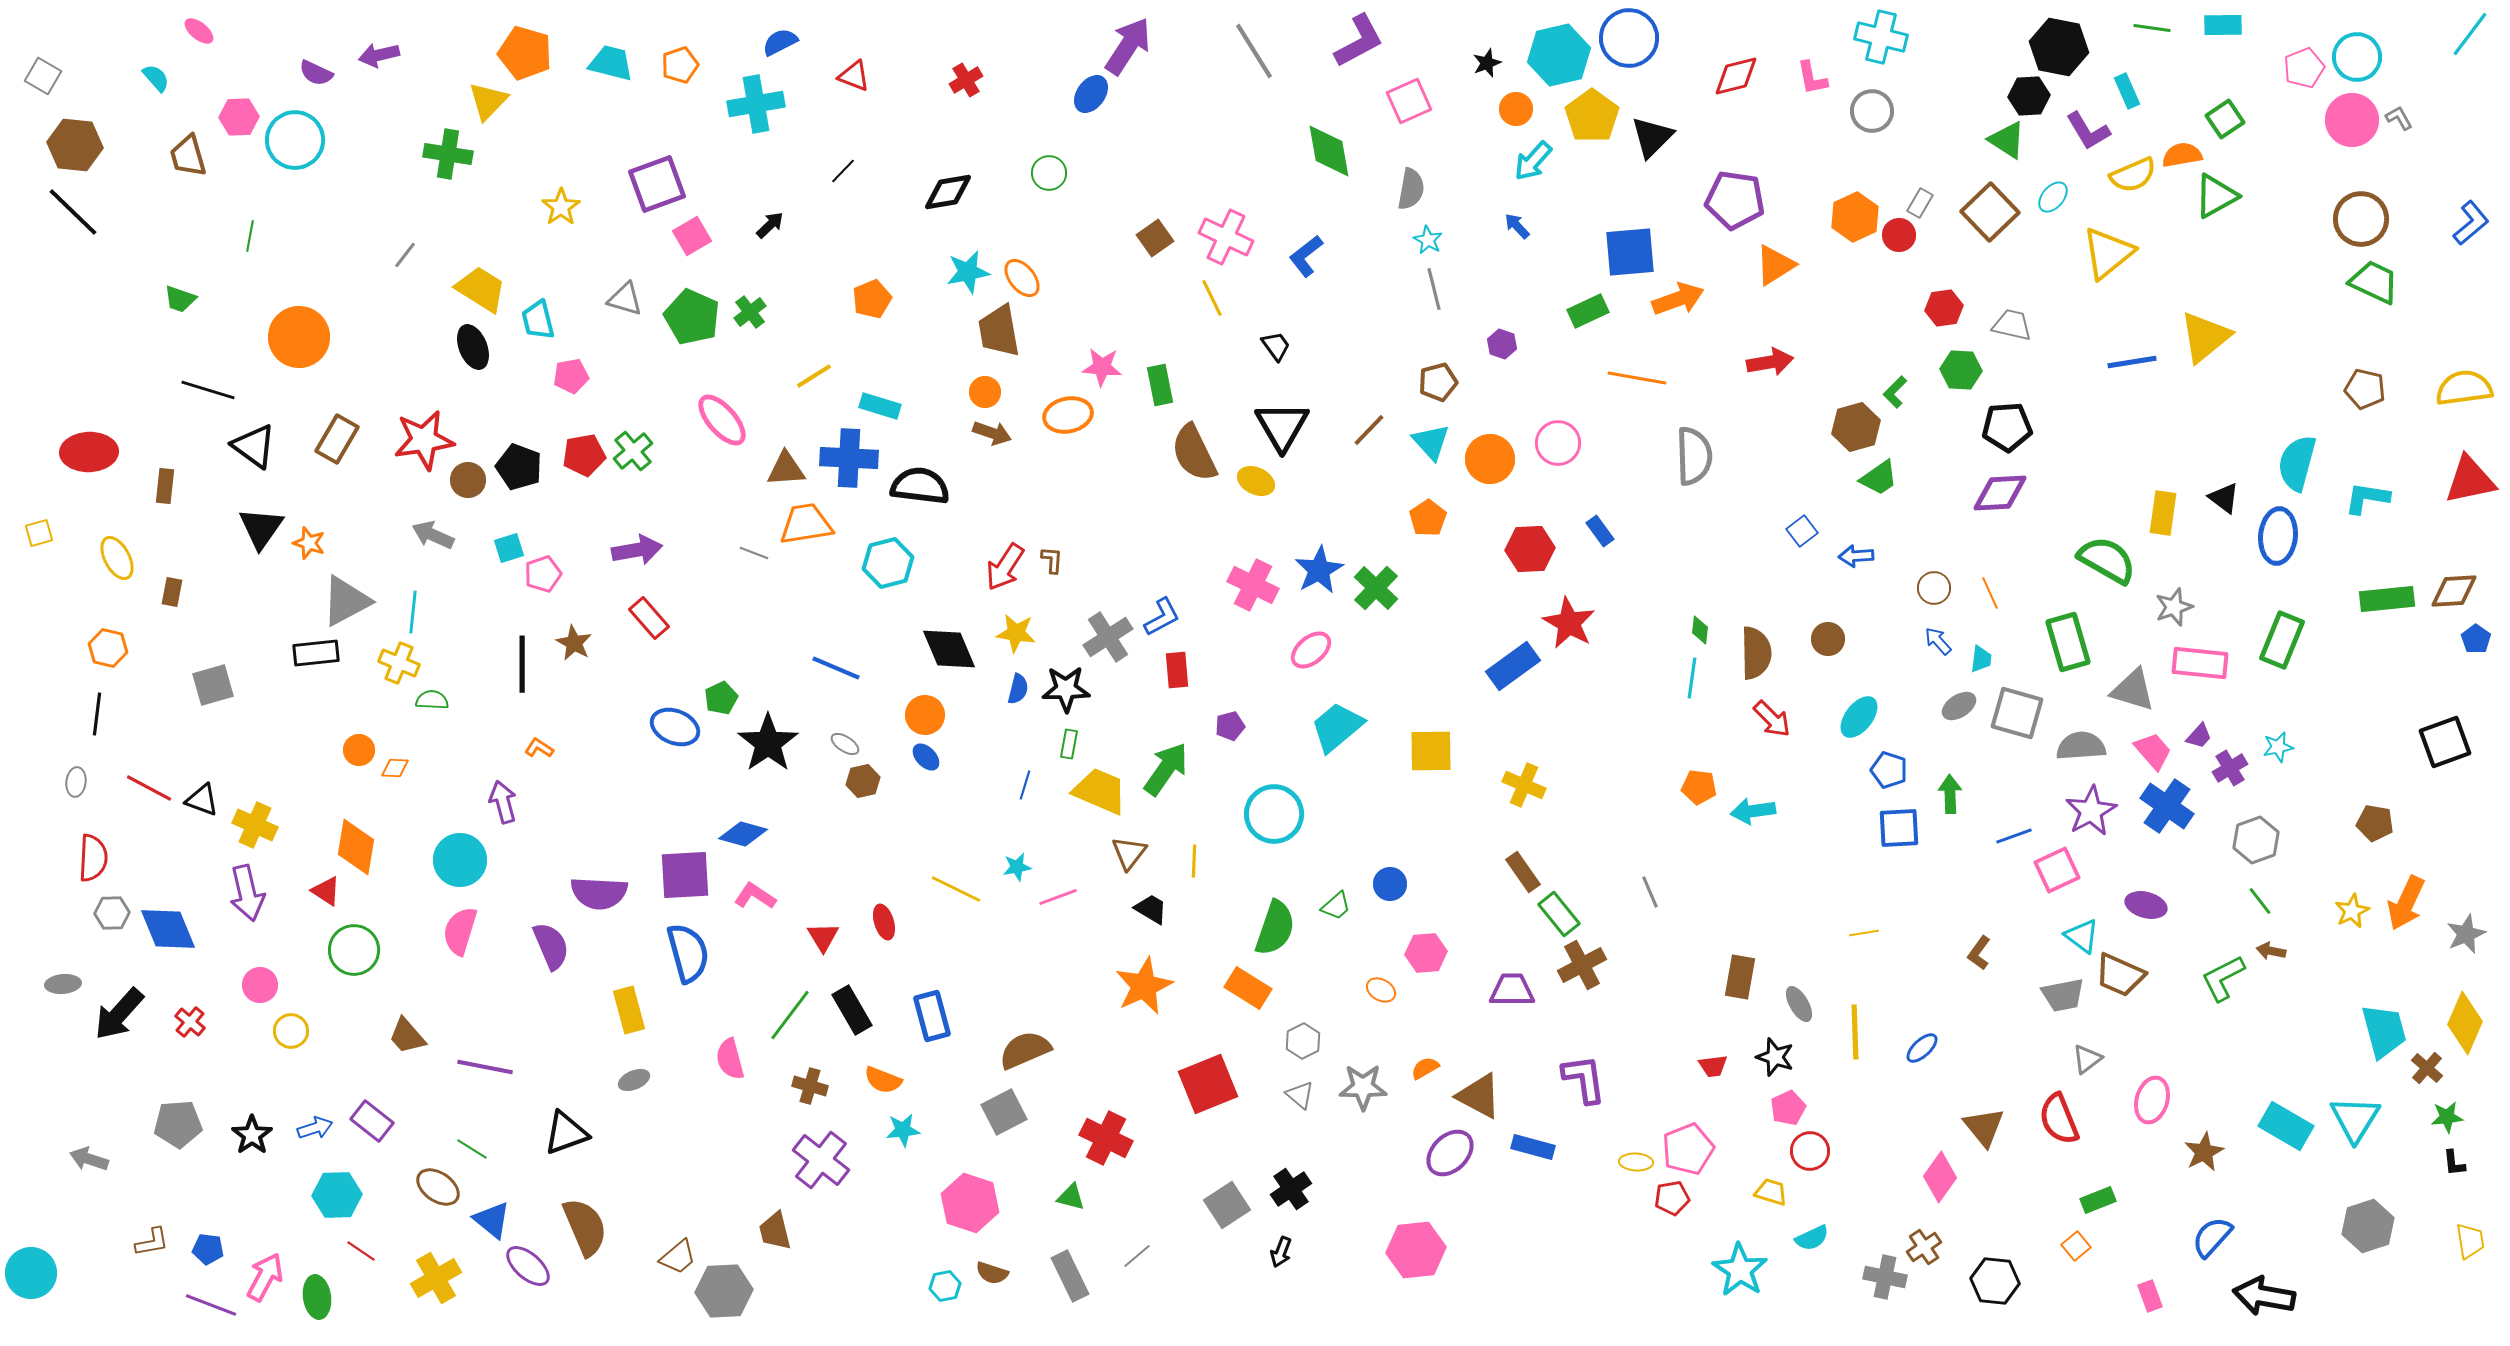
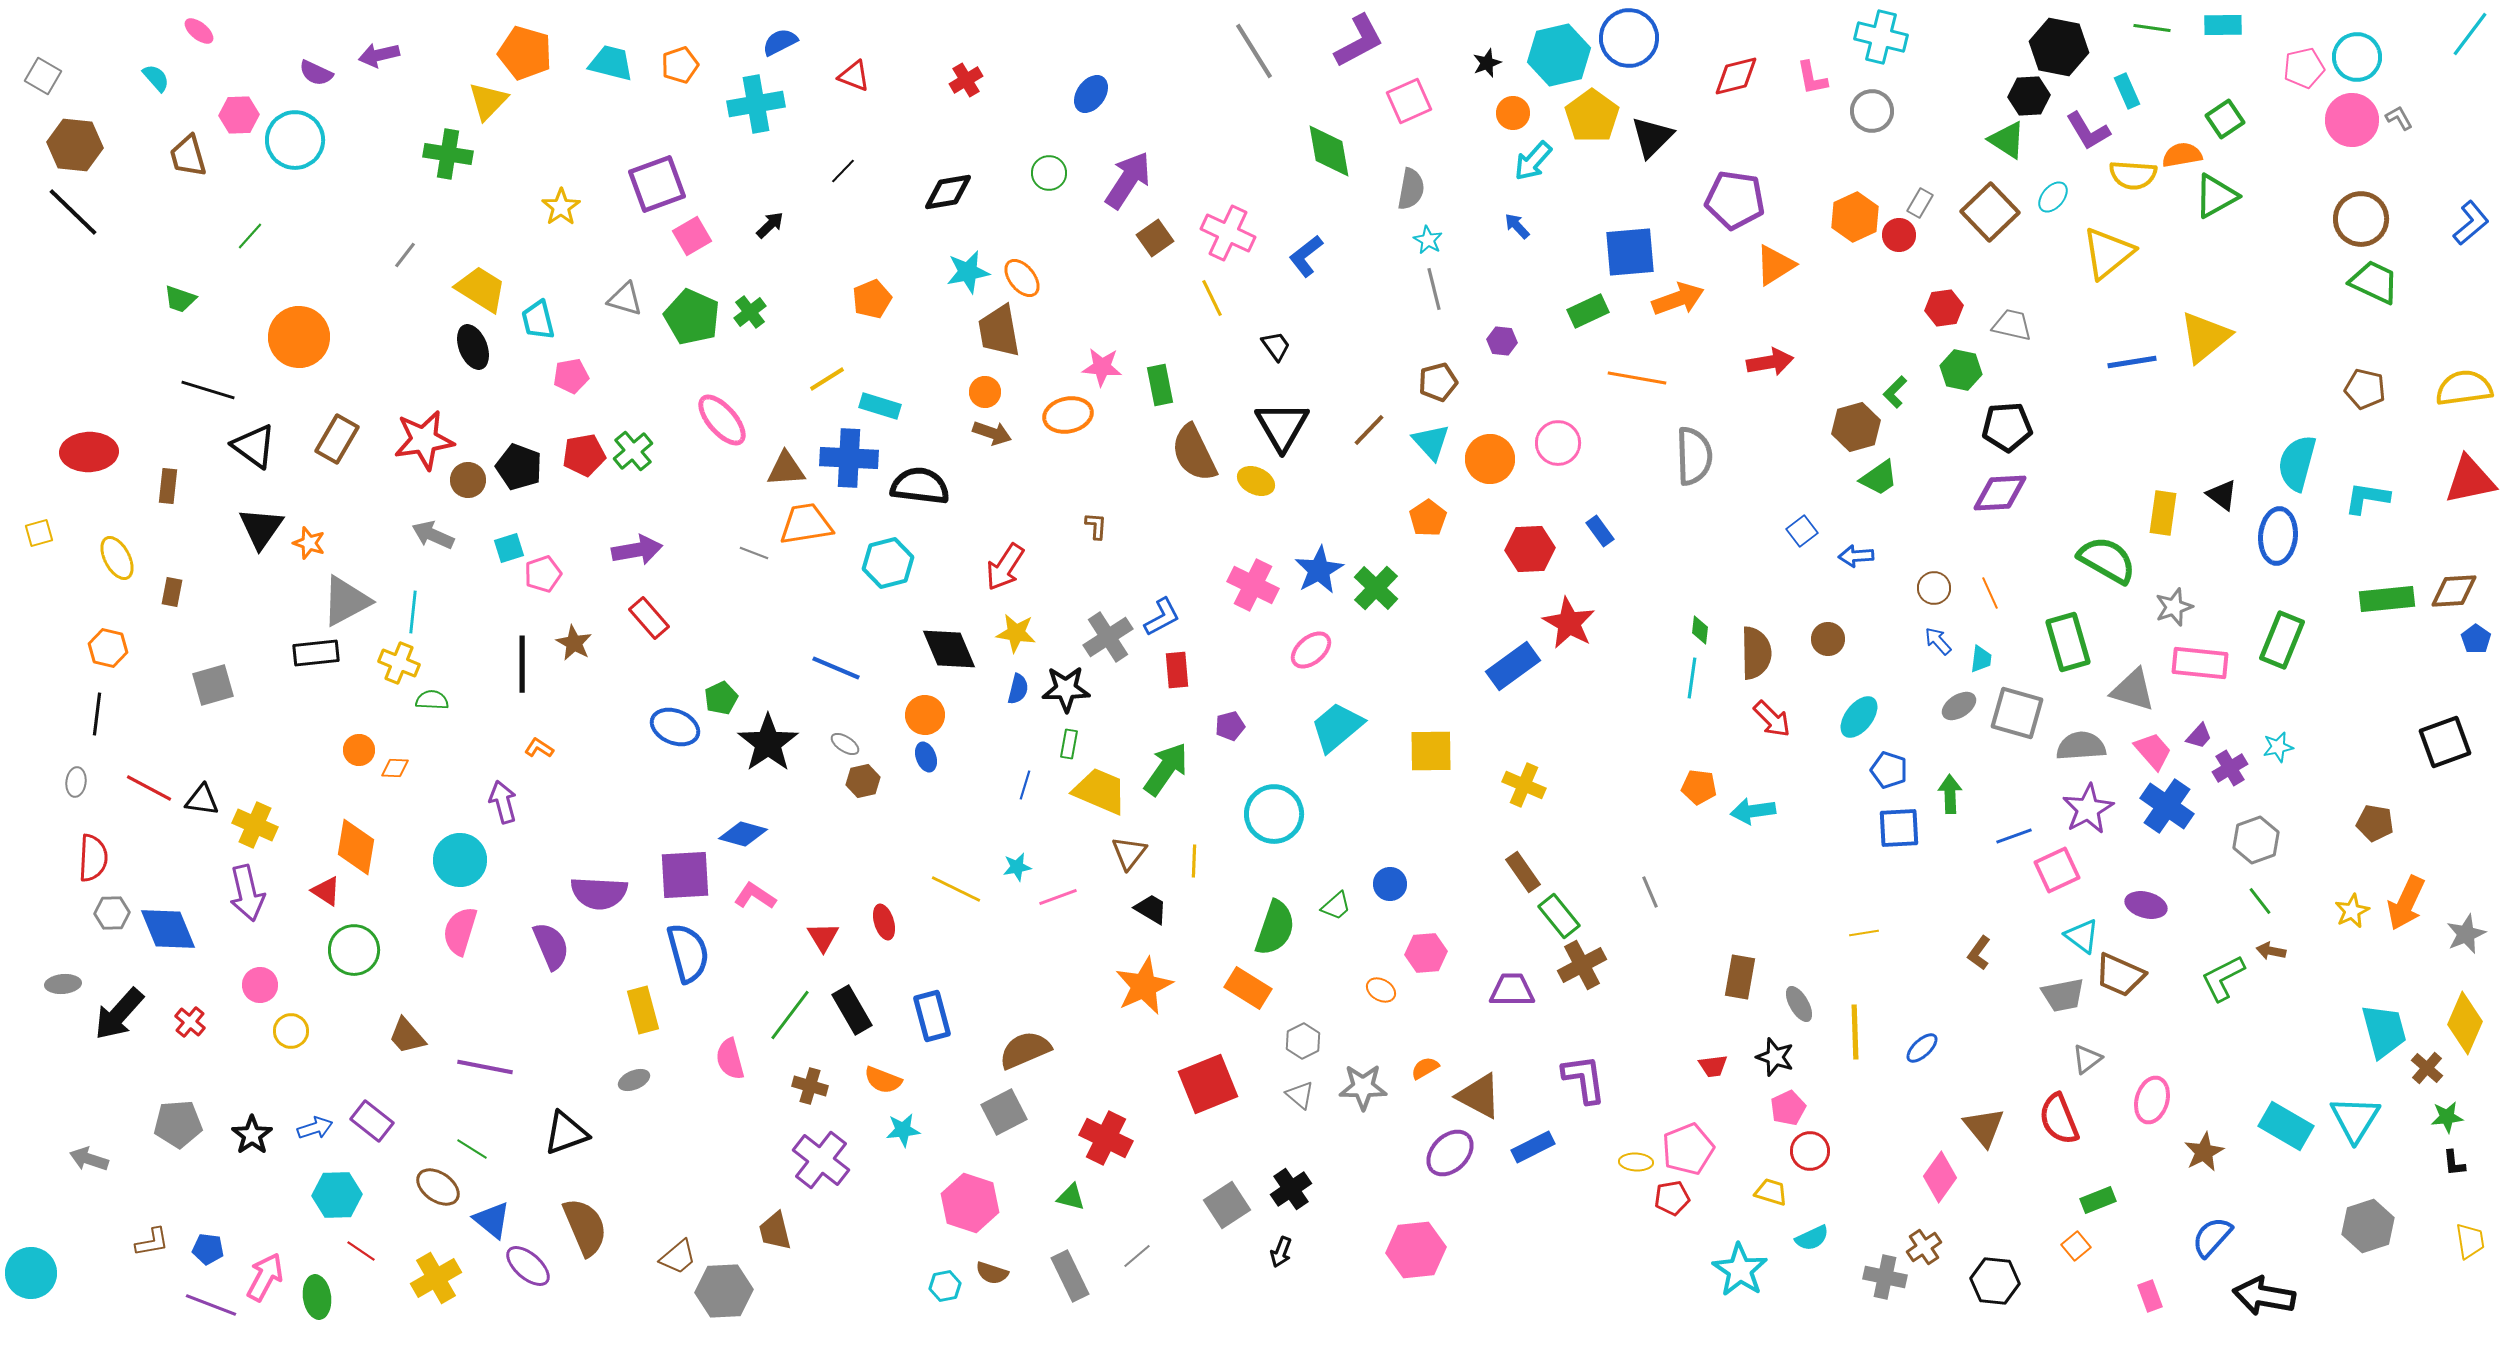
purple arrow at (1128, 46): moved 134 px down
pink pentagon at (2304, 68): rotated 9 degrees clockwise
orange circle at (1516, 109): moved 3 px left, 4 px down
pink hexagon at (239, 117): moved 2 px up
yellow semicircle at (2133, 175): rotated 27 degrees clockwise
green line at (250, 236): rotated 32 degrees clockwise
pink cross at (1226, 237): moved 2 px right, 4 px up
purple hexagon at (1502, 344): moved 3 px up; rotated 12 degrees counterclockwise
green hexagon at (1961, 370): rotated 9 degrees clockwise
yellow line at (814, 376): moved 13 px right, 3 px down
brown rectangle at (165, 486): moved 3 px right
black triangle at (2224, 498): moved 2 px left, 3 px up
brown L-shape at (1052, 560): moved 44 px right, 34 px up
blue ellipse at (926, 757): rotated 24 degrees clockwise
black triangle at (202, 800): rotated 12 degrees counterclockwise
purple star at (2091, 811): moved 3 px left, 2 px up
green rectangle at (1559, 914): moved 2 px down
yellow rectangle at (629, 1010): moved 14 px right
blue rectangle at (1533, 1147): rotated 42 degrees counterclockwise
